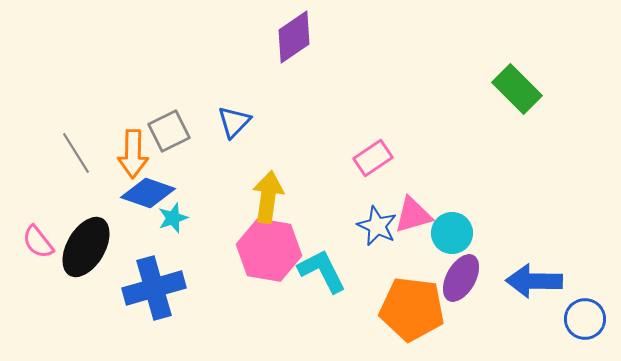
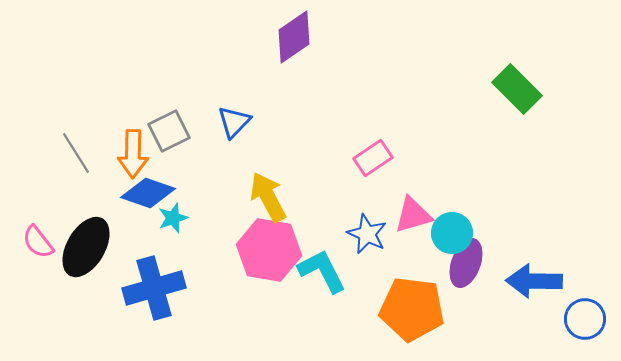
yellow arrow: rotated 36 degrees counterclockwise
blue star: moved 10 px left, 8 px down
purple ellipse: moved 5 px right, 15 px up; rotated 9 degrees counterclockwise
